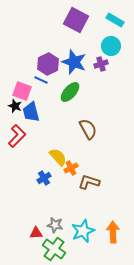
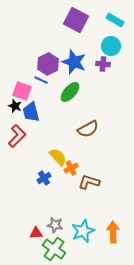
purple cross: moved 2 px right; rotated 24 degrees clockwise
brown semicircle: rotated 90 degrees clockwise
